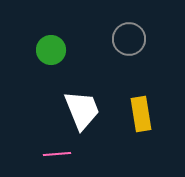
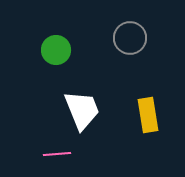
gray circle: moved 1 px right, 1 px up
green circle: moved 5 px right
yellow rectangle: moved 7 px right, 1 px down
